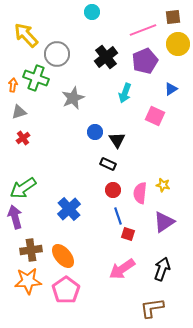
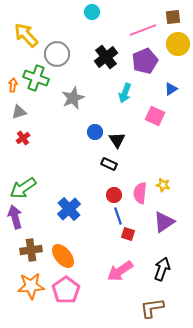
black rectangle: moved 1 px right
red circle: moved 1 px right, 5 px down
pink arrow: moved 2 px left, 2 px down
orange star: moved 3 px right, 5 px down
